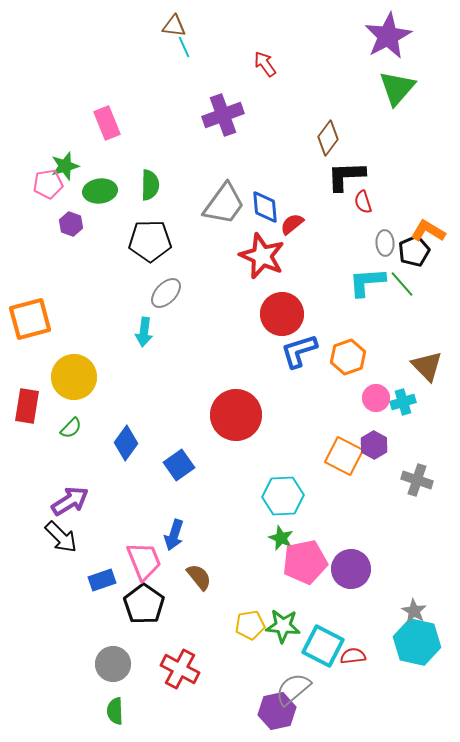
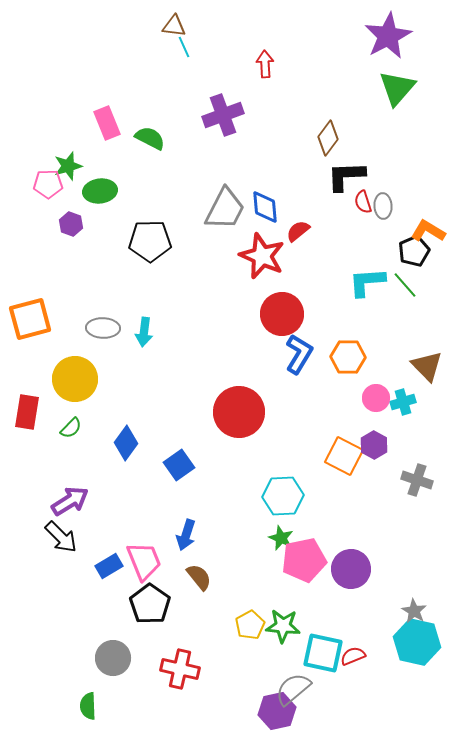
red arrow at (265, 64): rotated 32 degrees clockwise
green star at (65, 166): moved 3 px right
pink pentagon at (48, 184): rotated 8 degrees clockwise
green semicircle at (150, 185): moved 47 px up; rotated 64 degrees counterclockwise
gray trapezoid at (224, 204): moved 1 px right, 5 px down; rotated 9 degrees counterclockwise
red semicircle at (292, 224): moved 6 px right, 7 px down
gray ellipse at (385, 243): moved 2 px left, 37 px up
green line at (402, 284): moved 3 px right, 1 px down
gray ellipse at (166, 293): moved 63 px left, 35 px down; rotated 48 degrees clockwise
blue L-shape at (299, 351): moved 3 px down; rotated 138 degrees clockwise
orange hexagon at (348, 357): rotated 20 degrees clockwise
yellow circle at (74, 377): moved 1 px right, 2 px down
red rectangle at (27, 406): moved 6 px down
red circle at (236, 415): moved 3 px right, 3 px up
blue arrow at (174, 535): moved 12 px right
pink pentagon at (305, 562): moved 1 px left, 2 px up
blue rectangle at (102, 580): moved 7 px right, 14 px up; rotated 12 degrees counterclockwise
black pentagon at (144, 604): moved 6 px right
yellow pentagon at (250, 625): rotated 20 degrees counterclockwise
cyan square at (323, 646): moved 7 px down; rotated 15 degrees counterclockwise
red semicircle at (353, 656): rotated 15 degrees counterclockwise
gray circle at (113, 664): moved 6 px up
red cross at (180, 669): rotated 15 degrees counterclockwise
green semicircle at (115, 711): moved 27 px left, 5 px up
